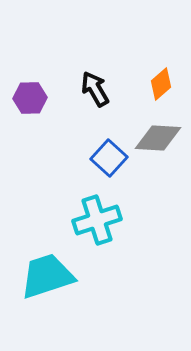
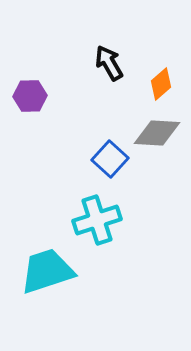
black arrow: moved 14 px right, 26 px up
purple hexagon: moved 2 px up
gray diamond: moved 1 px left, 5 px up
blue square: moved 1 px right, 1 px down
cyan trapezoid: moved 5 px up
